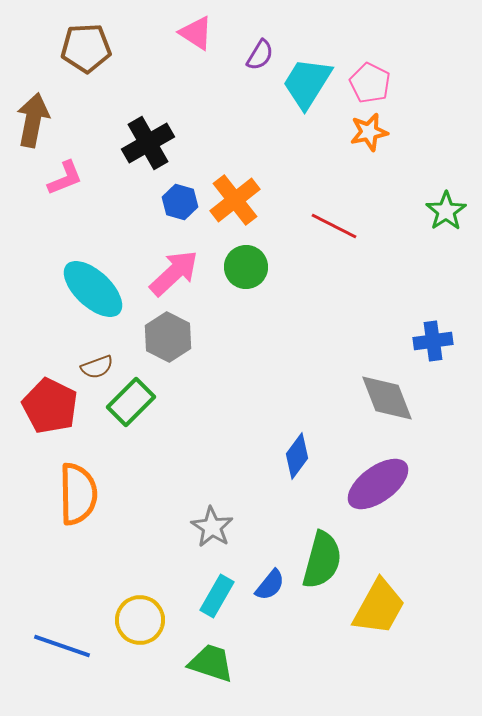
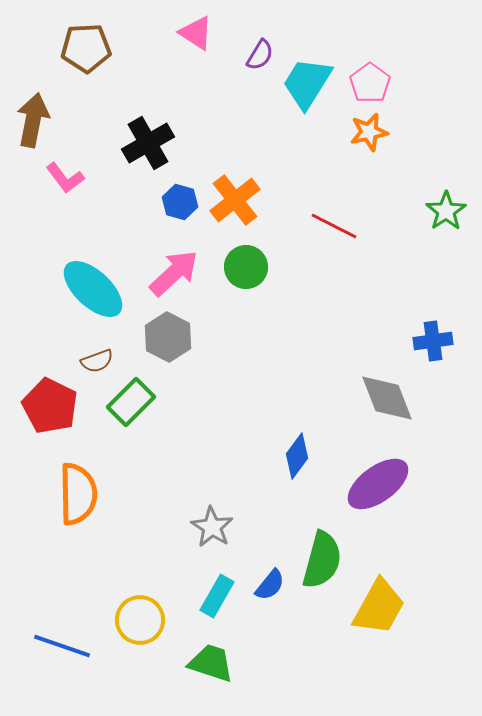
pink pentagon: rotated 9 degrees clockwise
pink L-shape: rotated 75 degrees clockwise
brown semicircle: moved 6 px up
